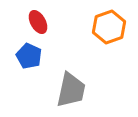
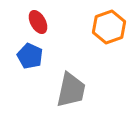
blue pentagon: moved 1 px right
